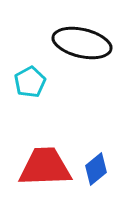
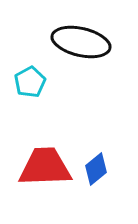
black ellipse: moved 1 px left, 1 px up
